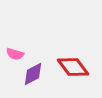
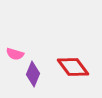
purple diamond: rotated 40 degrees counterclockwise
